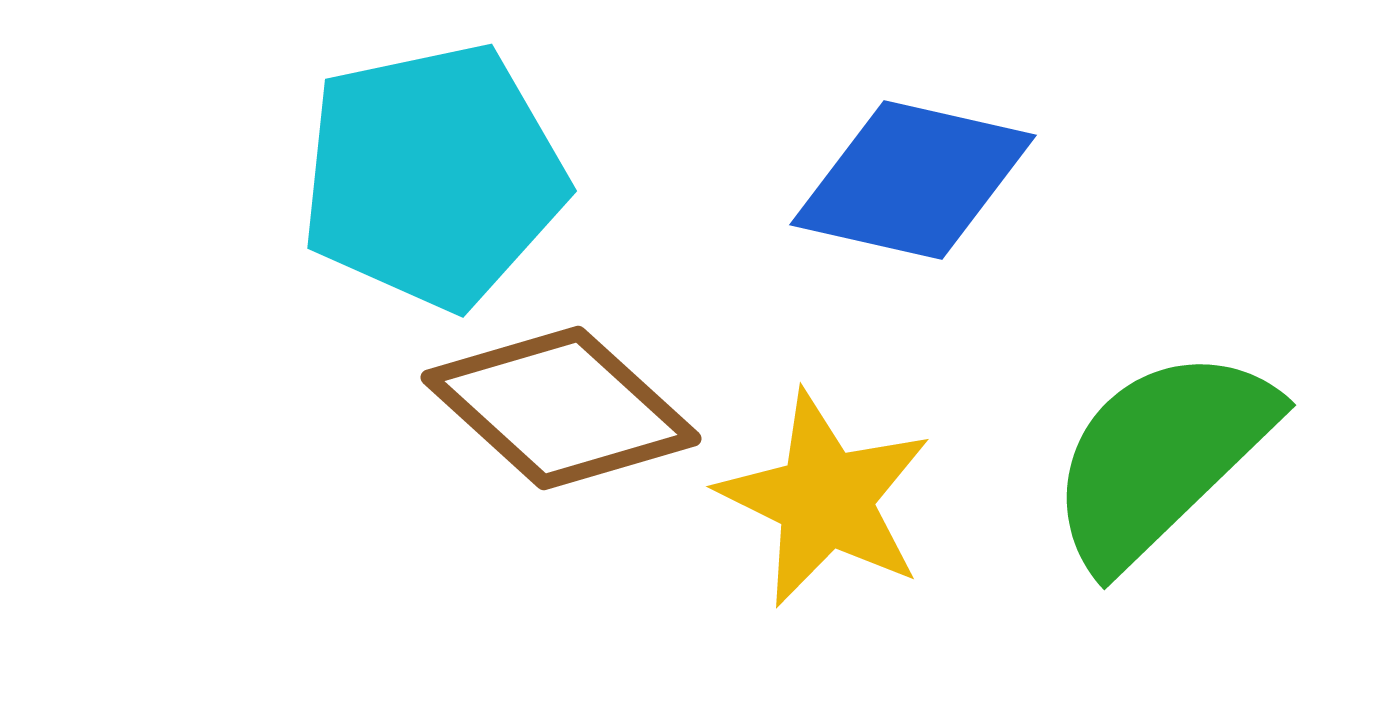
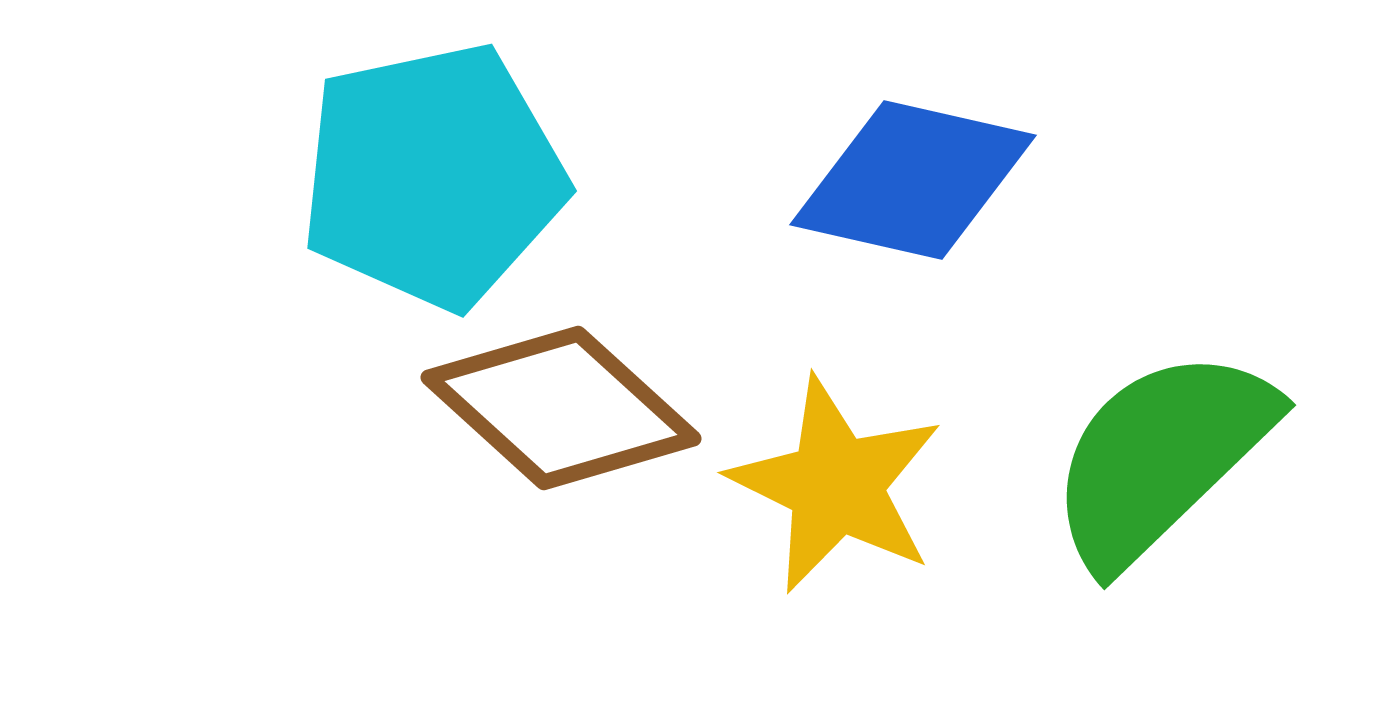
yellow star: moved 11 px right, 14 px up
